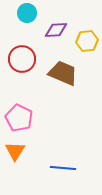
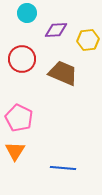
yellow hexagon: moved 1 px right, 1 px up
